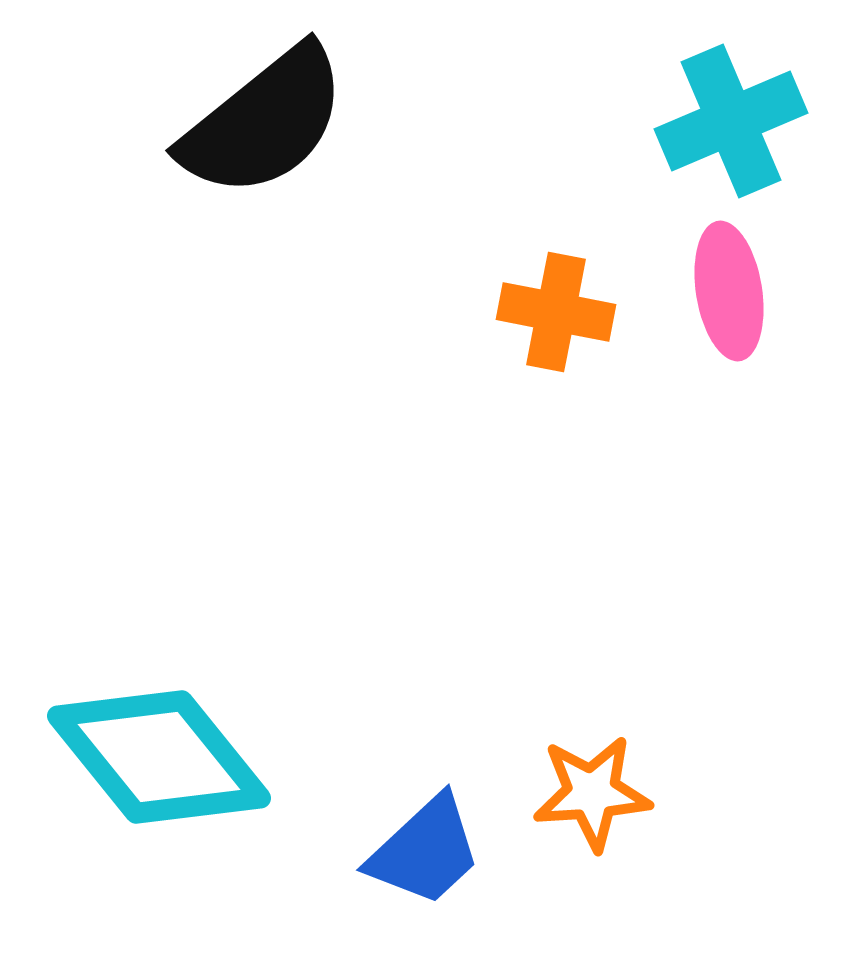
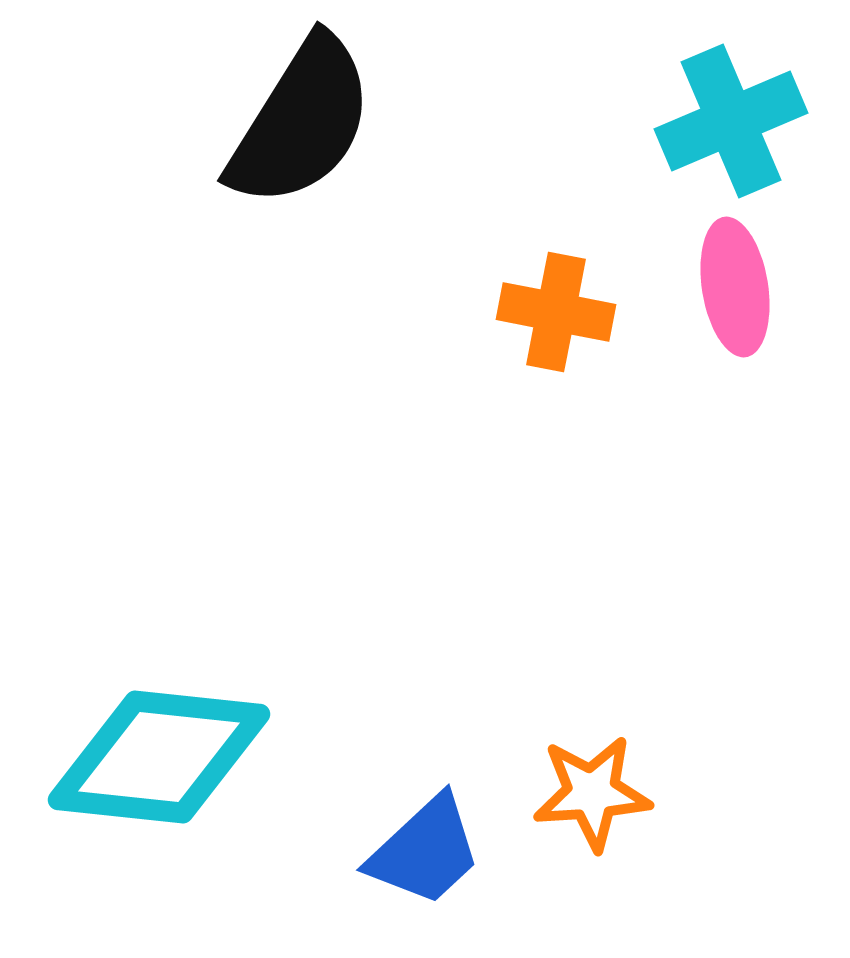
black semicircle: moved 37 px right; rotated 19 degrees counterclockwise
pink ellipse: moved 6 px right, 4 px up
cyan diamond: rotated 45 degrees counterclockwise
